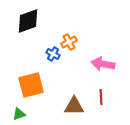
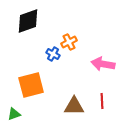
red line: moved 1 px right, 4 px down
green triangle: moved 5 px left
